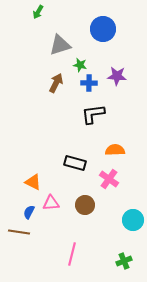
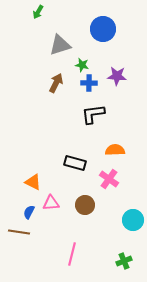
green star: moved 2 px right
